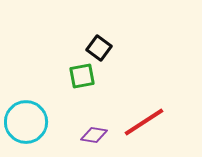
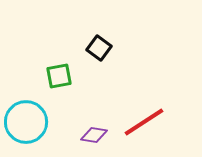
green square: moved 23 px left
